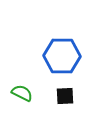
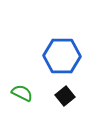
black square: rotated 36 degrees counterclockwise
